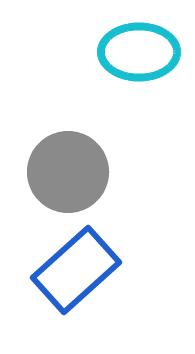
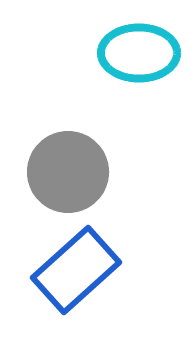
cyan ellipse: moved 1 px down
